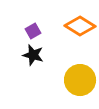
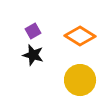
orange diamond: moved 10 px down
